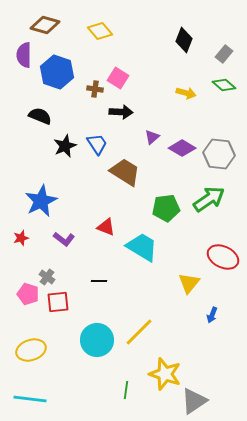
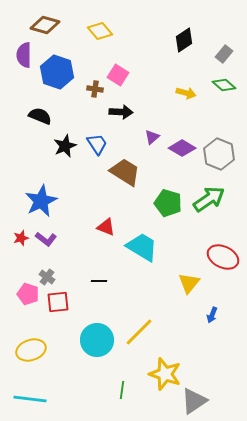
black diamond: rotated 35 degrees clockwise
pink square: moved 3 px up
gray hexagon: rotated 16 degrees clockwise
green pentagon: moved 2 px right, 5 px up; rotated 24 degrees clockwise
purple L-shape: moved 18 px left
green line: moved 4 px left
